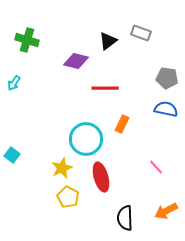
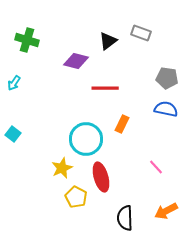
cyan square: moved 1 px right, 21 px up
yellow pentagon: moved 8 px right
